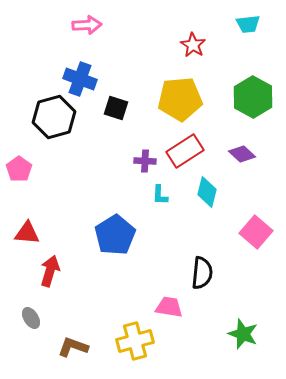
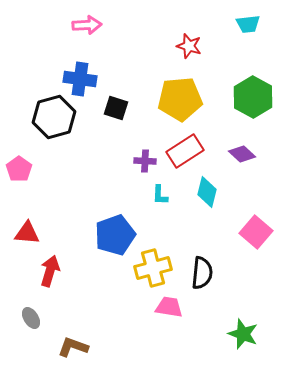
red star: moved 4 px left, 1 px down; rotated 15 degrees counterclockwise
blue cross: rotated 12 degrees counterclockwise
blue pentagon: rotated 12 degrees clockwise
yellow cross: moved 18 px right, 73 px up
